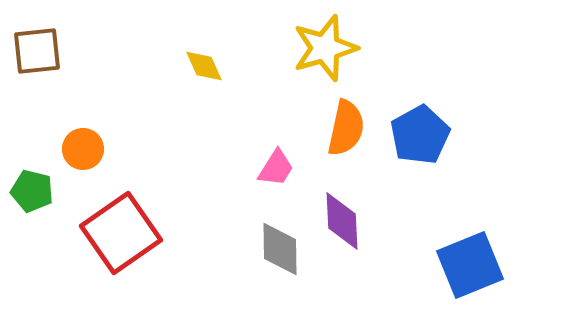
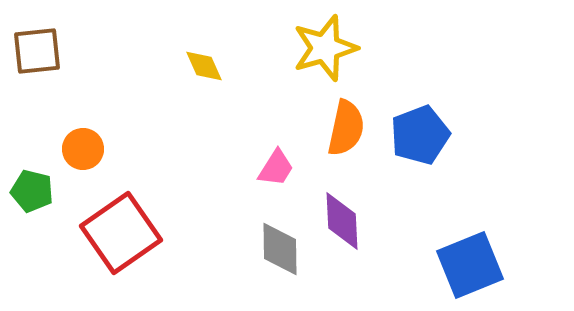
blue pentagon: rotated 8 degrees clockwise
